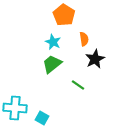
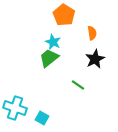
orange semicircle: moved 8 px right, 6 px up
green trapezoid: moved 3 px left, 6 px up
cyan cross: rotated 15 degrees clockwise
